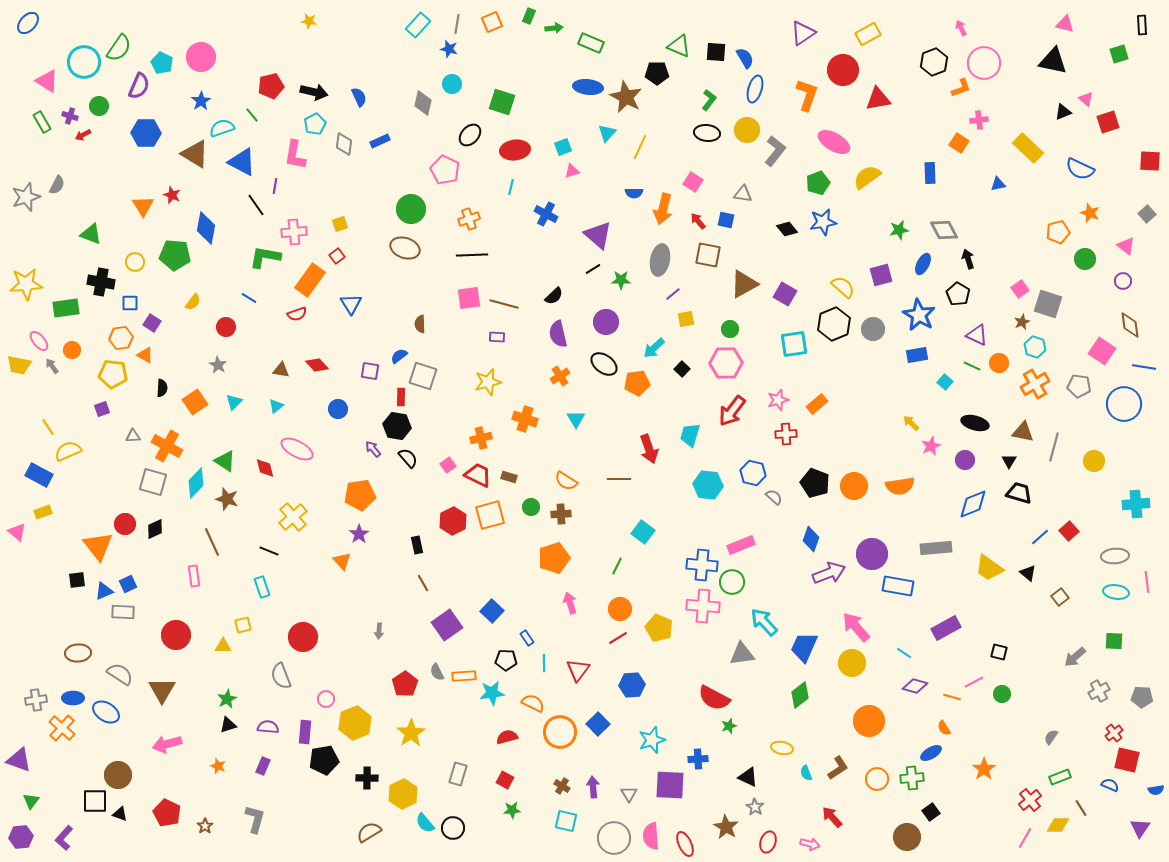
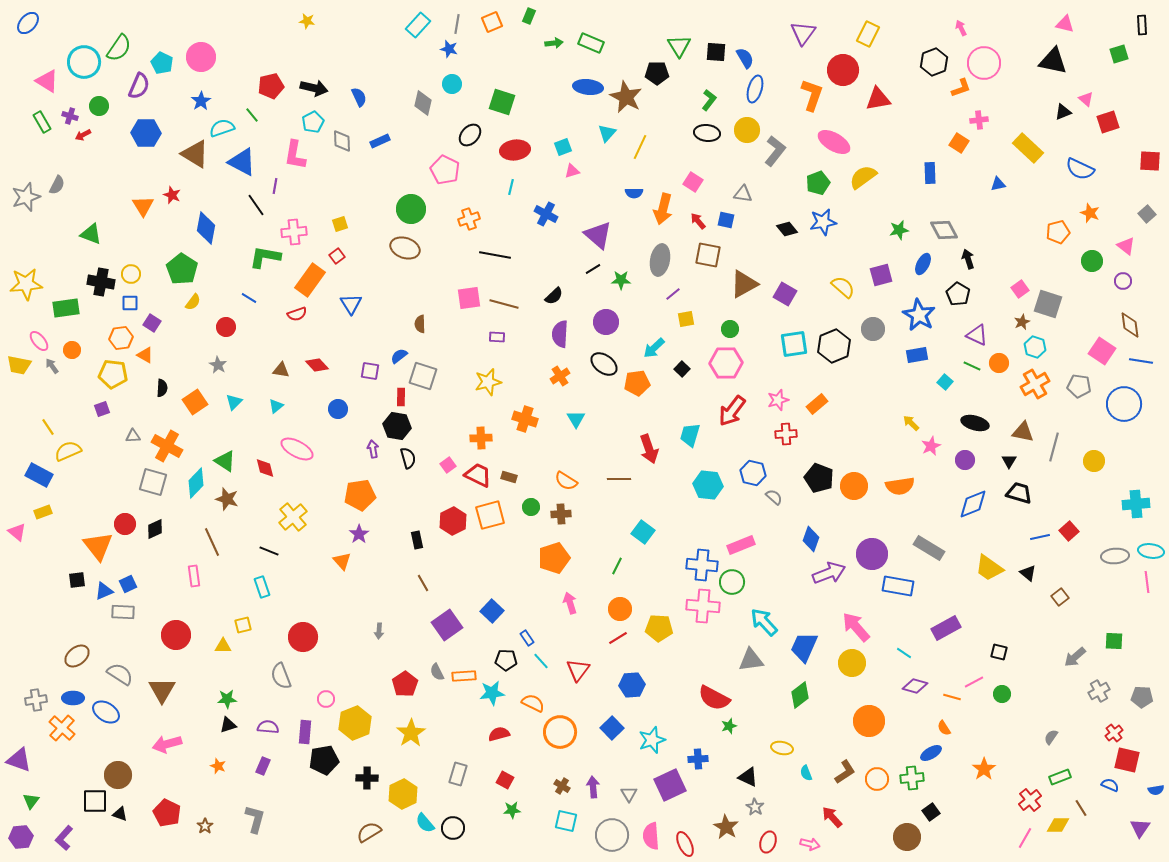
yellow star at (309, 21): moved 2 px left
green arrow at (554, 28): moved 15 px down
purple triangle at (803, 33): rotated 20 degrees counterclockwise
yellow rectangle at (868, 34): rotated 35 degrees counterclockwise
green triangle at (679, 46): rotated 35 degrees clockwise
black arrow at (314, 92): moved 4 px up
orange L-shape at (807, 95): moved 5 px right
cyan pentagon at (315, 124): moved 2 px left, 2 px up
gray diamond at (344, 144): moved 2 px left, 3 px up; rotated 10 degrees counterclockwise
yellow semicircle at (867, 177): moved 4 px left
green pentagon at (175, 255): moved 7 px right, 14 px down; rotated 28 degrees clockwise
black line at (472, 255): moved 23 px right; rotated 12 degrees clockwise
green circle at (1085, 259): moved 7 px right, 2 px down
yellow circle at (135, 262): moved 4 px left, 12 px down
black hexagon at (834, 324): moved 22 px down
purple semicircle at (558, 334): moved 2 px right; rotated 16 degrees clockwise
blue line at (1144, 367): moved 3 px left, 6 px up
orange cross at (481, 438): rotated 10 degrees clockwise
purple arrow at (373, 449): rotated 30 degrees clockwise
black semicircle at (408, 458): rotated 25 degrees clockwise
black pentagon at (815, 483): moved 4 px right, 5 px up
blue line at (1040, 537): rotated 30 degrees clockwise
black rectangle at (417, 545): moved 5 px up
gray rectangle at (936, 548): moved 7 px left; rotated 36 degrees clockwise
cyan ellipse at (1116, 592): moved 35 px right, 41 px up
yellow pentagon at (659, 628): rotated 20 degrees counterclockwise
brown ellipse at (78, 653): moved 1 px left, 3 px down; rotated 35 degrees counterclockwise
gray triangle at (742, 654): moved 9 px right, 6 px down
cyan line at (544, 663): moved 3 px left, 2 px up; rotated 42 degrees counterclockwise
green star at (227, 699): rotated 24 degrees clockwise
blue square at (598, 724): moved 14 px right, 4 px down
red semicircle at (507, 737): moved 8 px left, 3 px up
brown L-shape at (838, 768): moved 7 px right, 4 px down
purple square at (670, 785): rotated 28 degrees counterclockwise
gray circle at (614, 838): moved 2 px left, 3 px up
